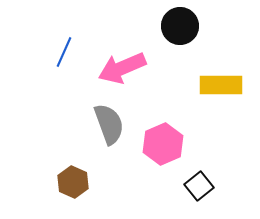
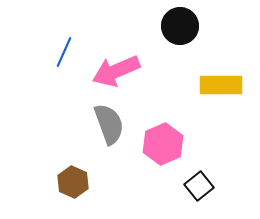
pink arrow: moved 6 px left, 3 px down
